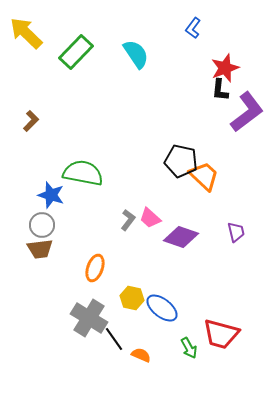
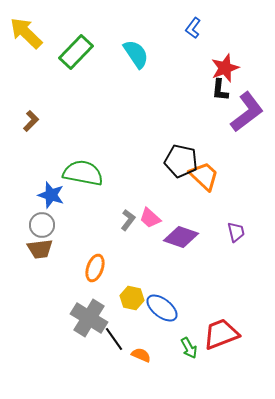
red trapezoid: rotated 144 degrees clockwise
